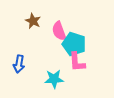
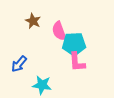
cyan pentagon: rotated 20 degrees counterclockwise
blue arrow: rotated 30 degrees clockwise
cyan star: moved 12 px left, 6 px down; rotated 12 degrees clockwise
